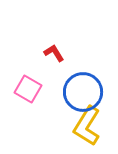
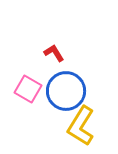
blue circle: moved 17 px left, 1 px up
yellow L-shape: moved 6 px left
